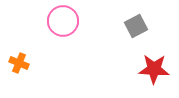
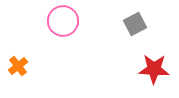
gray square: moved 1 px left, 2 px up
orange cross: moved 1 px left, 3 px down; rotated 30 degrees clockwise
